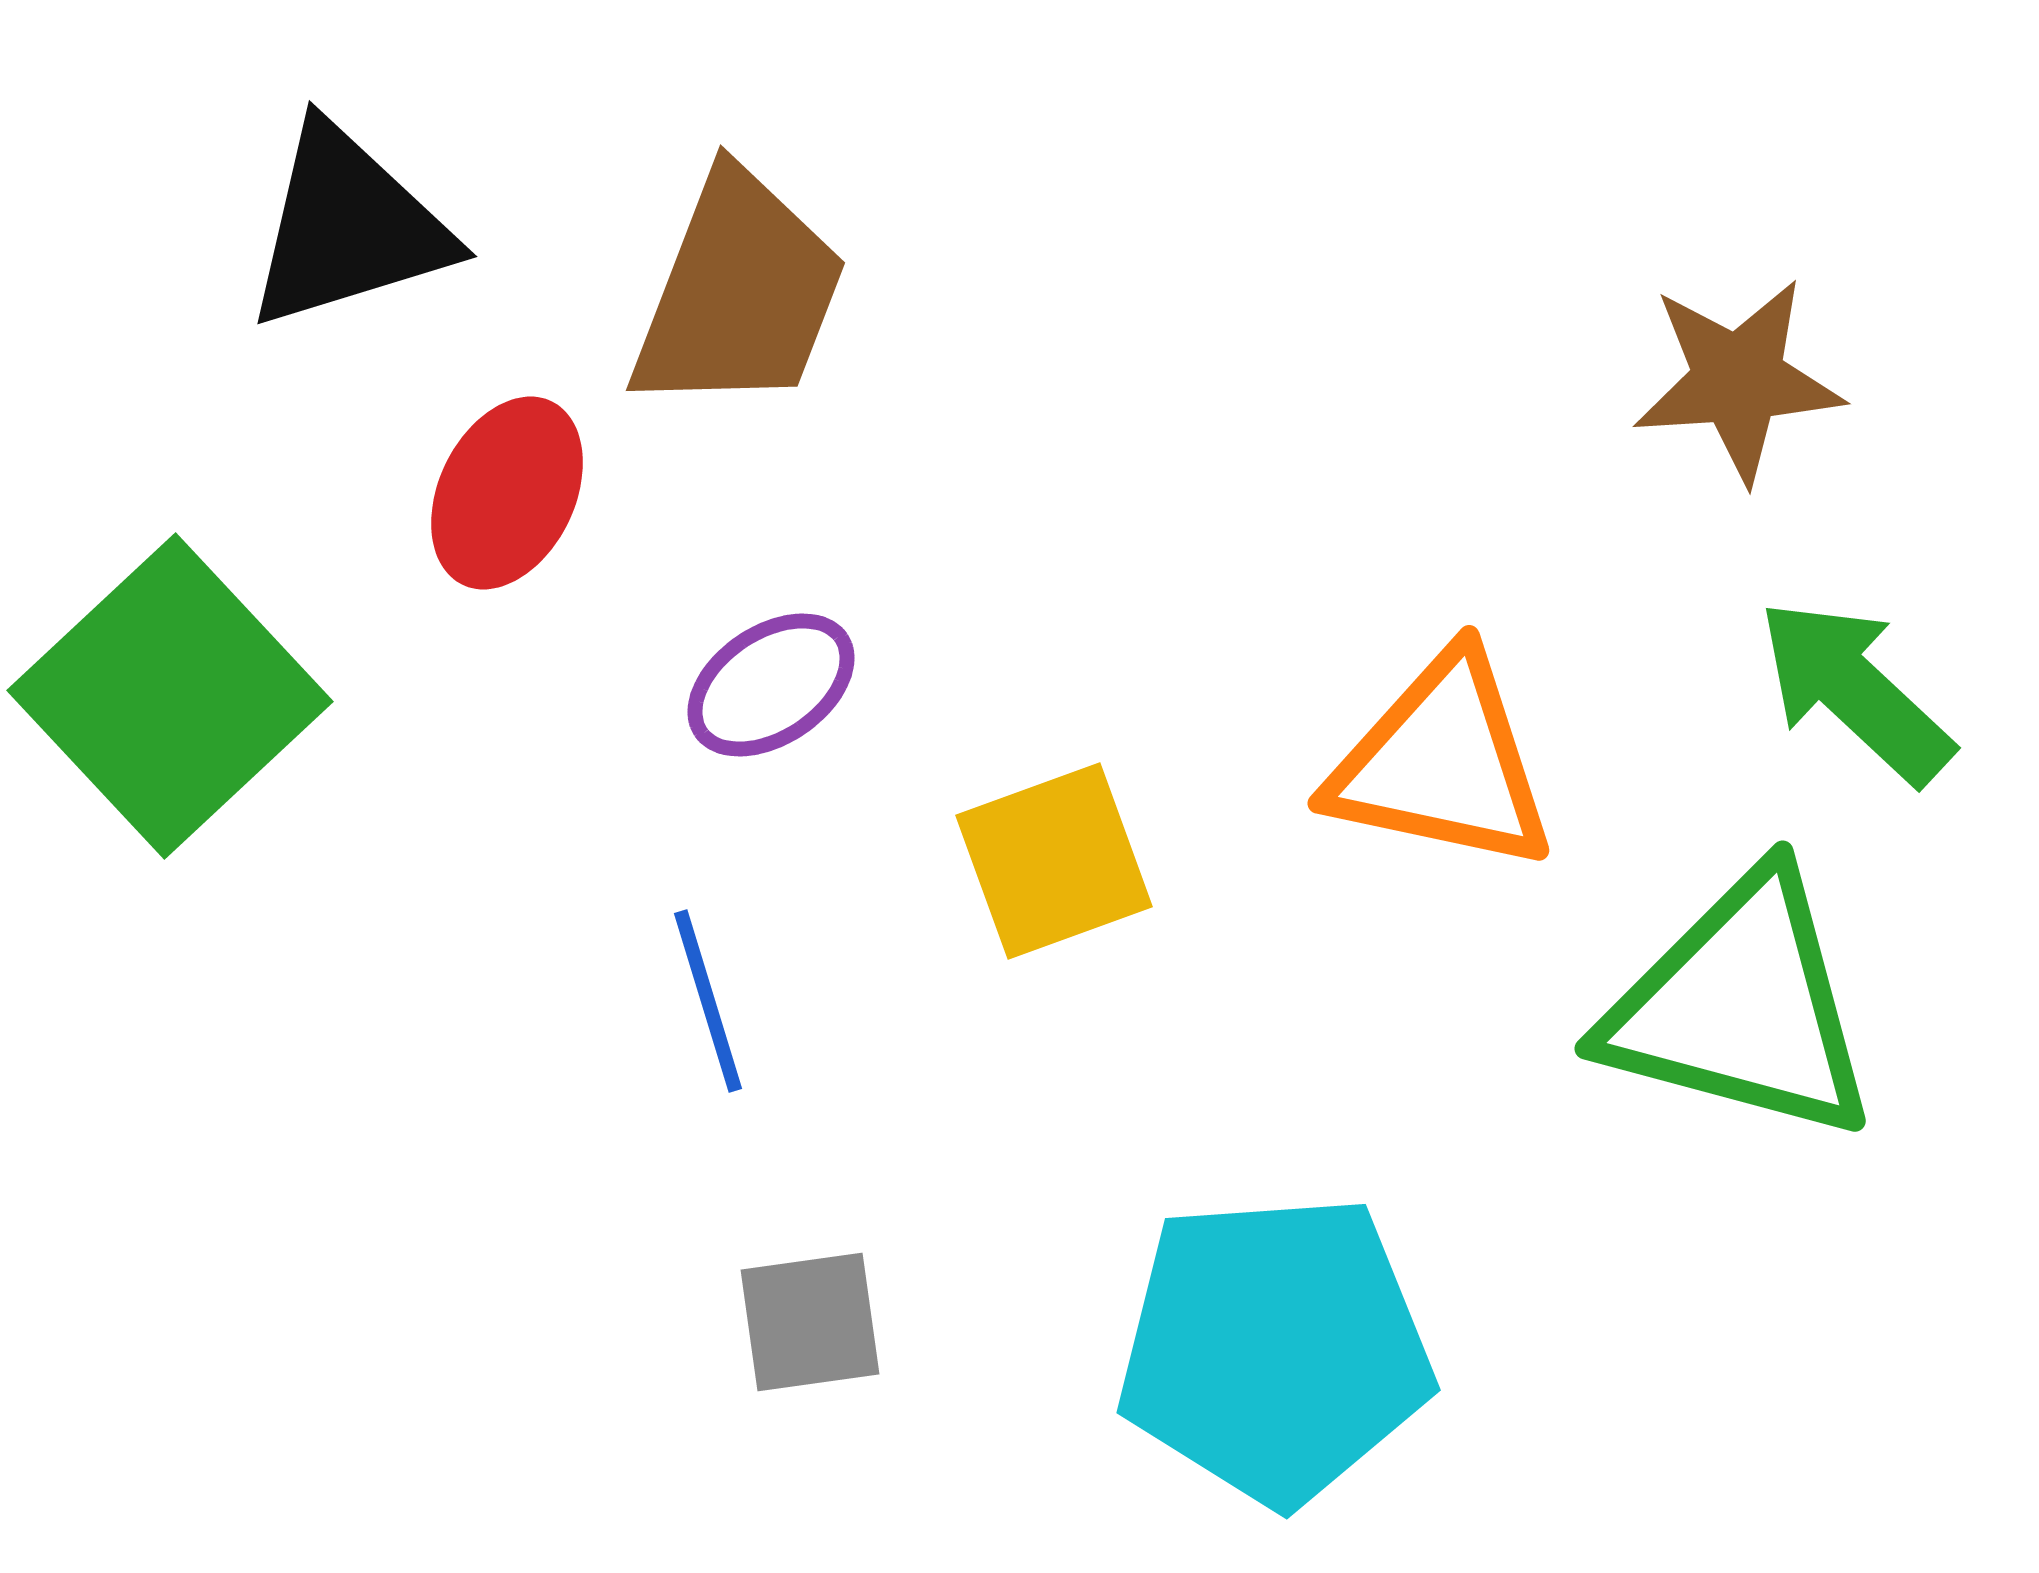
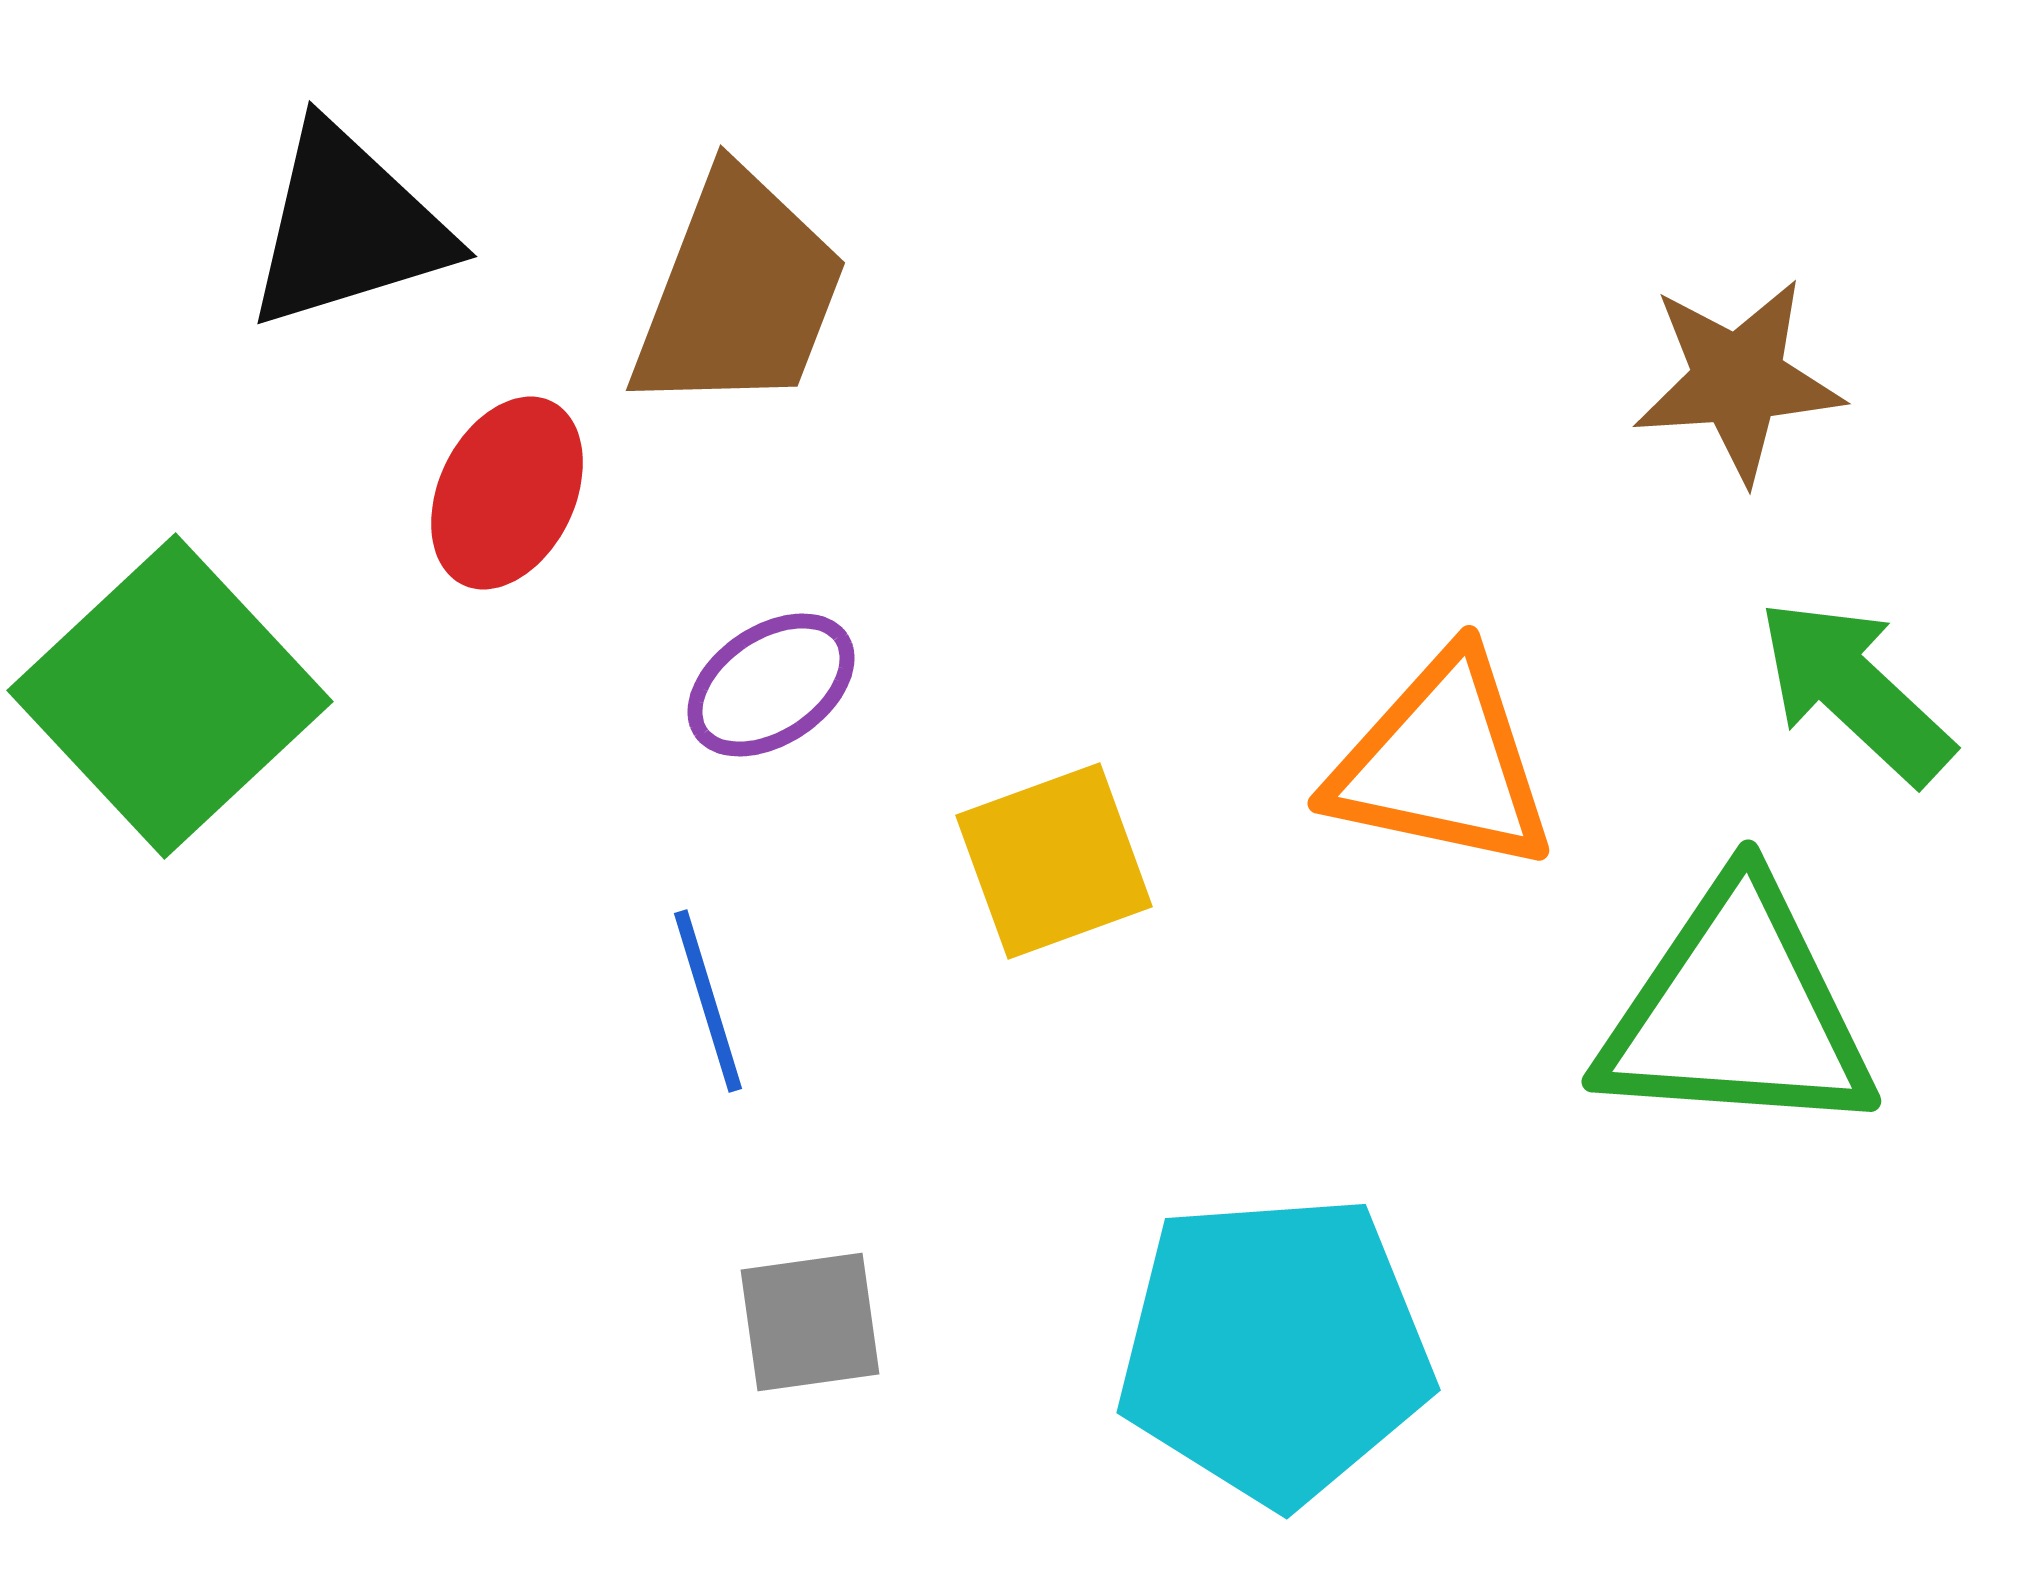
green triangle: moved 4 px left, 4 px down; rotated 11 degrees counterclockwise
